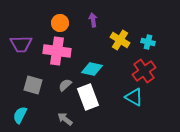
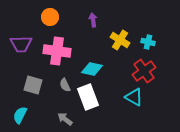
orange circle: moved 10 px left, 6 px up
gray semicircle: rotated 72 degrees counterclockwise
